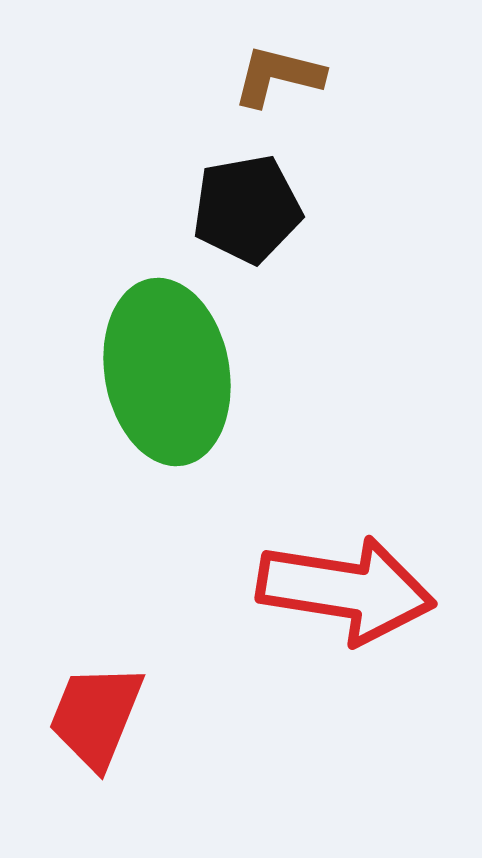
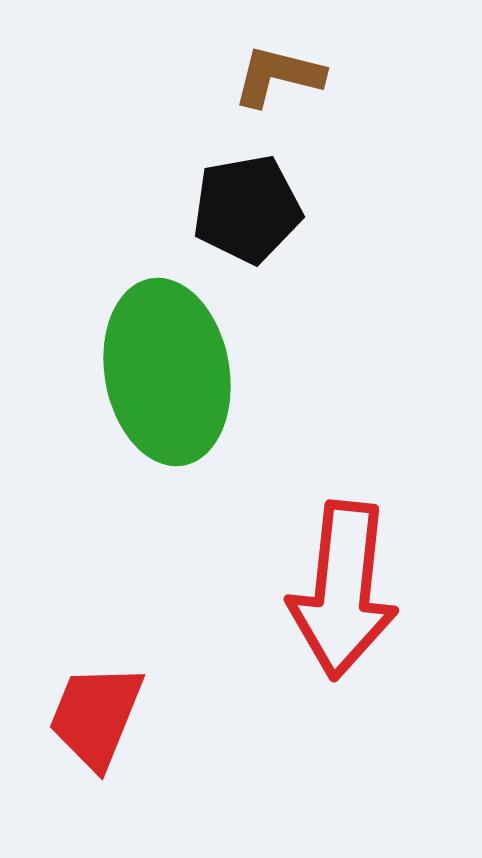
red arrow: moved 3 px left; rotated 87 degrees clockwise
